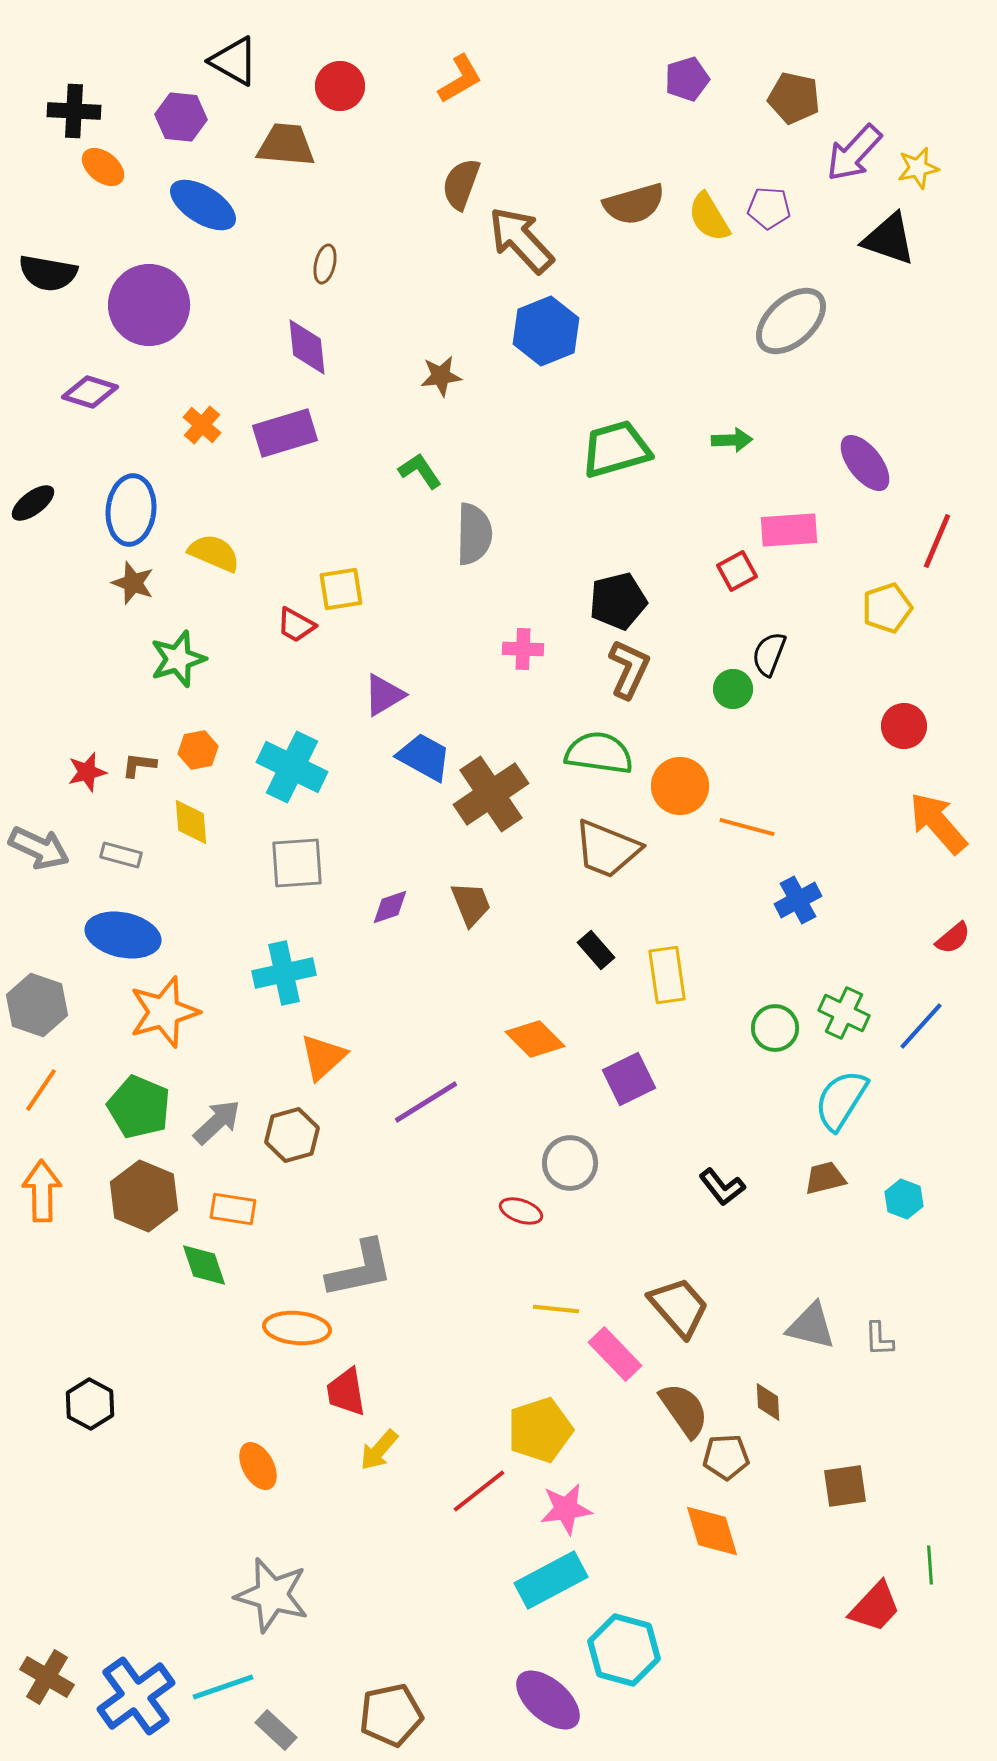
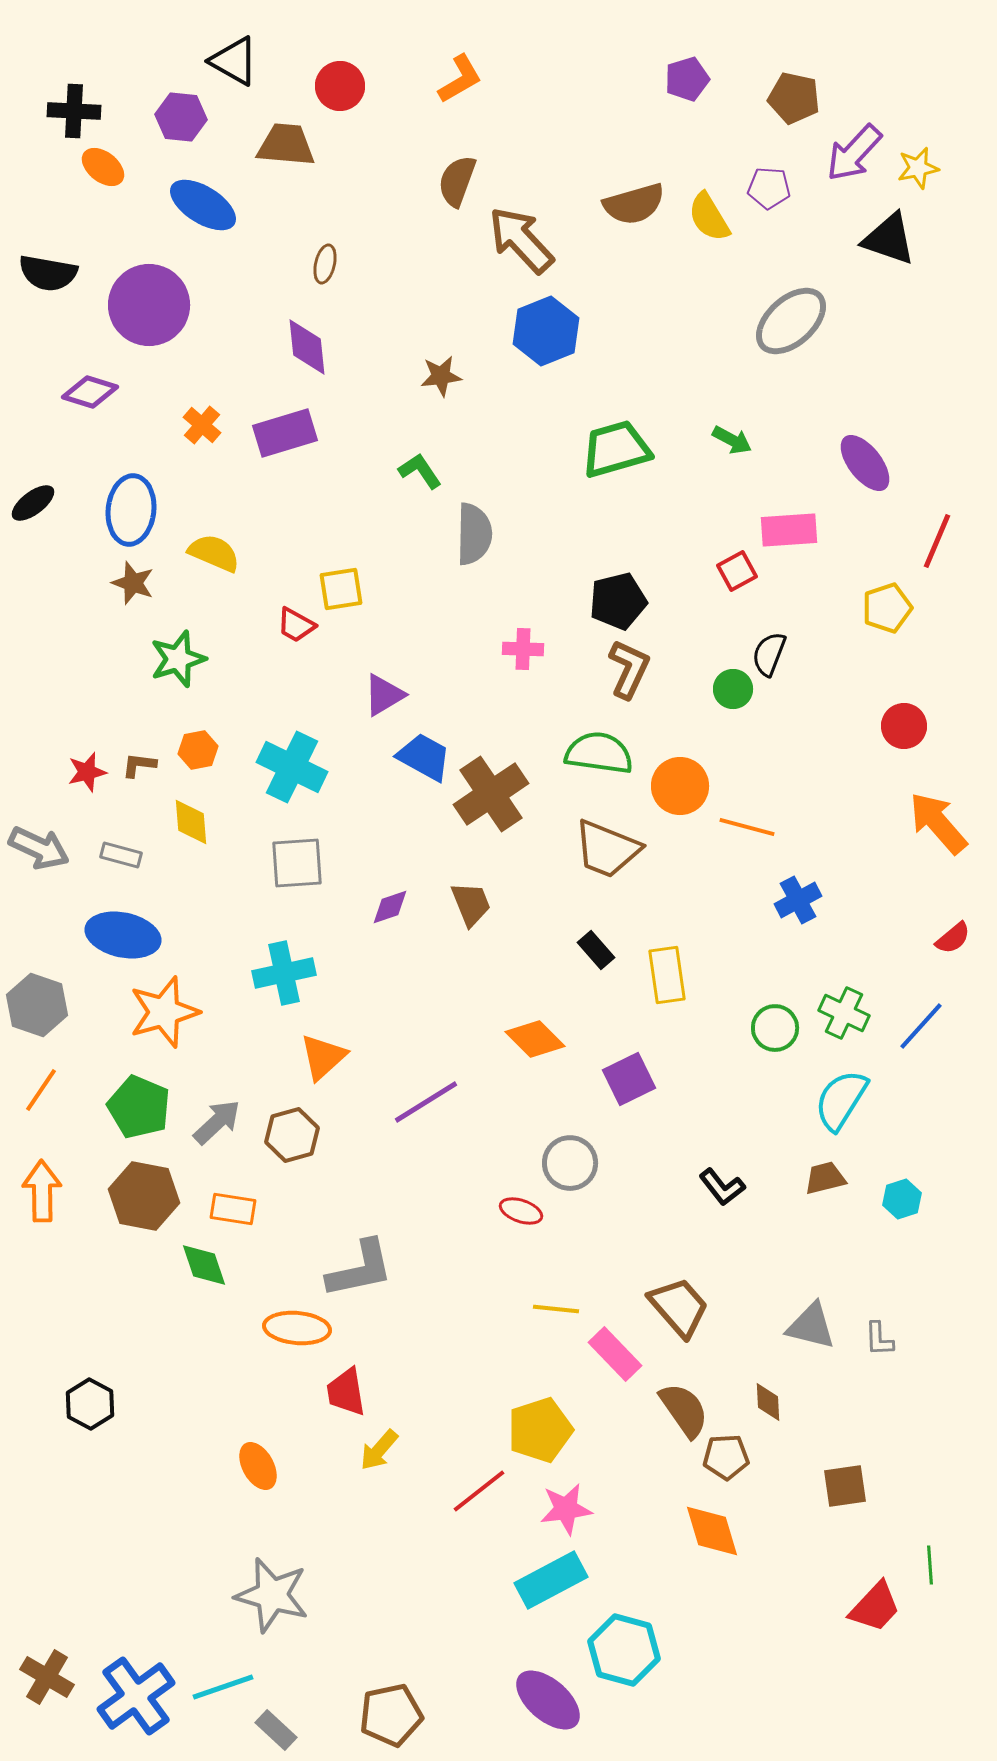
brown semicircle at (461, 184): moved 4 px left, 3 px up
purple pentagon at (769, 208): moved 20 px up
green arrow at (732, 440): rotated 30 degrees clockwise
brown hexagon at (144, 1196): rotated 12 degrees counterclockwise
cyan hexagon at (904, 1199): moved 2 px left; rotated 21 degrees clockwise
